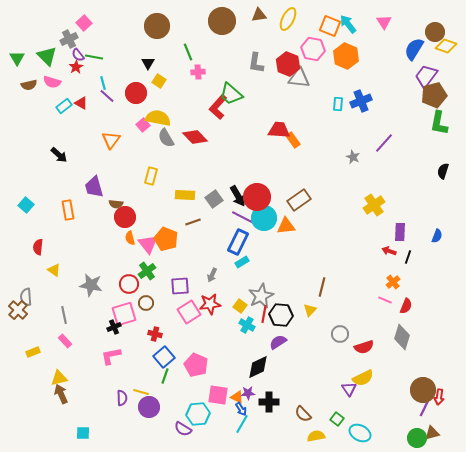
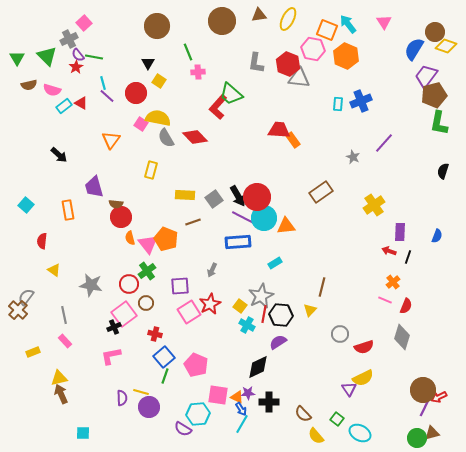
orange square at (330, 26): moved 3 px left, 4 px down
pink semicircle at (52, 82): moved 8 px down
pink square at (143, 125): moved 2 px left, 1 px up; rotated 16 degrees counterclockwise
yellow rectangle at (151, 176): moved 6 px up
brown rectangle at (299, 200): moved 22 px right, 8 px up
red circle at (125, 217): moved 4 px left
blue rectangle at (238, 242): rotated 60 degrees clockwise
red semicircle at (38, 247): moved 4 px right, 6 px up
cyan rectangle at (242, 262): moved 33 px right, 1 px down
gray arrow at (212, 275): moved 5 px up
gray semicircle at (26, 297): rotated 42 degrees clockwise
red star at (210, 304): rotated 20 degrees counterclockwise
pink square at (124, 314): rotated 20 degrees counterclockwise
red arrow at (439, 397): rotated 56 degrees clockwise
yellow semicircle at (316, 436): rotated 120 degrees counterclockwise
